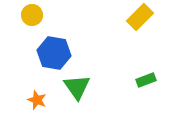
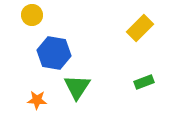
yellow rectangle: moved 11 px down
green rectangle: moved 2 px left, 2 px down
green triangle: rotated 8 degrees clockwise
orange star: rotated 18 degrees counterclockwise
